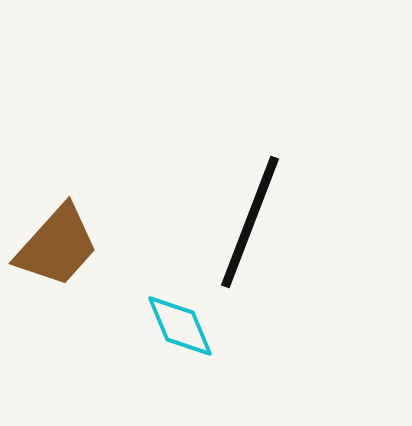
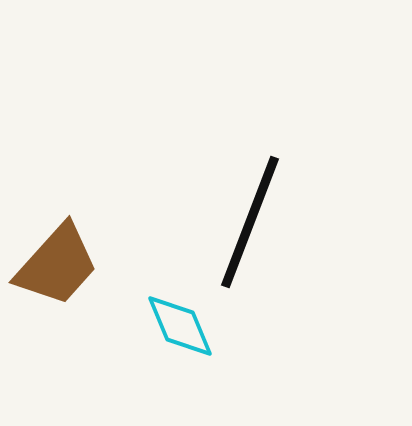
brown trapezoid: moved 19 px down
